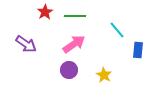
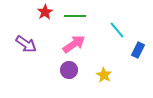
blue rectangle: rotated 21 degrees clockwise
